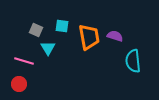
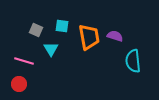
cyan triangle: moved 3 px right, 1 px down
